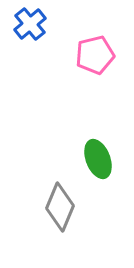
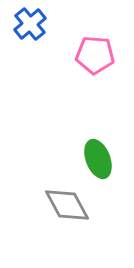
pink pentagon: rotated 18 degrees clockwise
gray diamond: moved 7 px right, 2 px up; rotated 51 degrees counterclockwise
